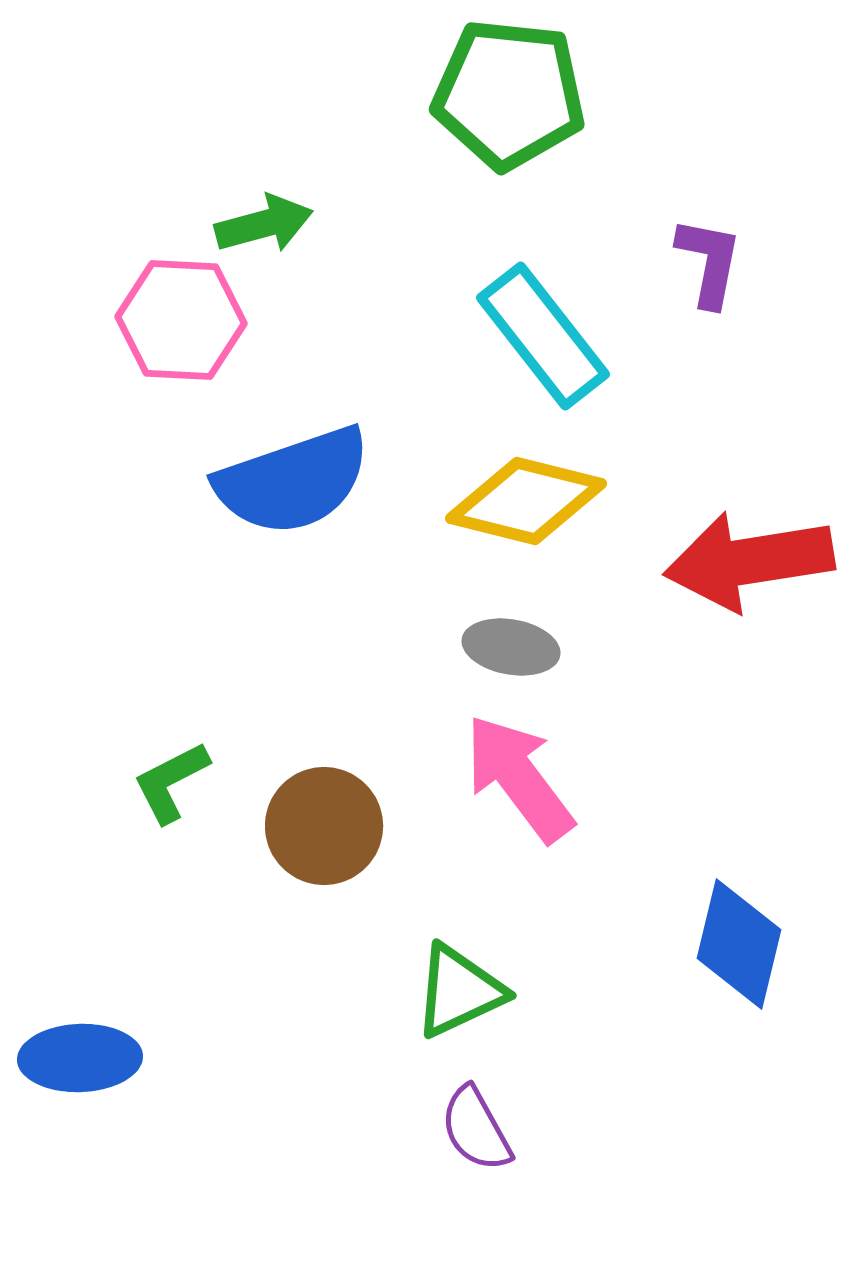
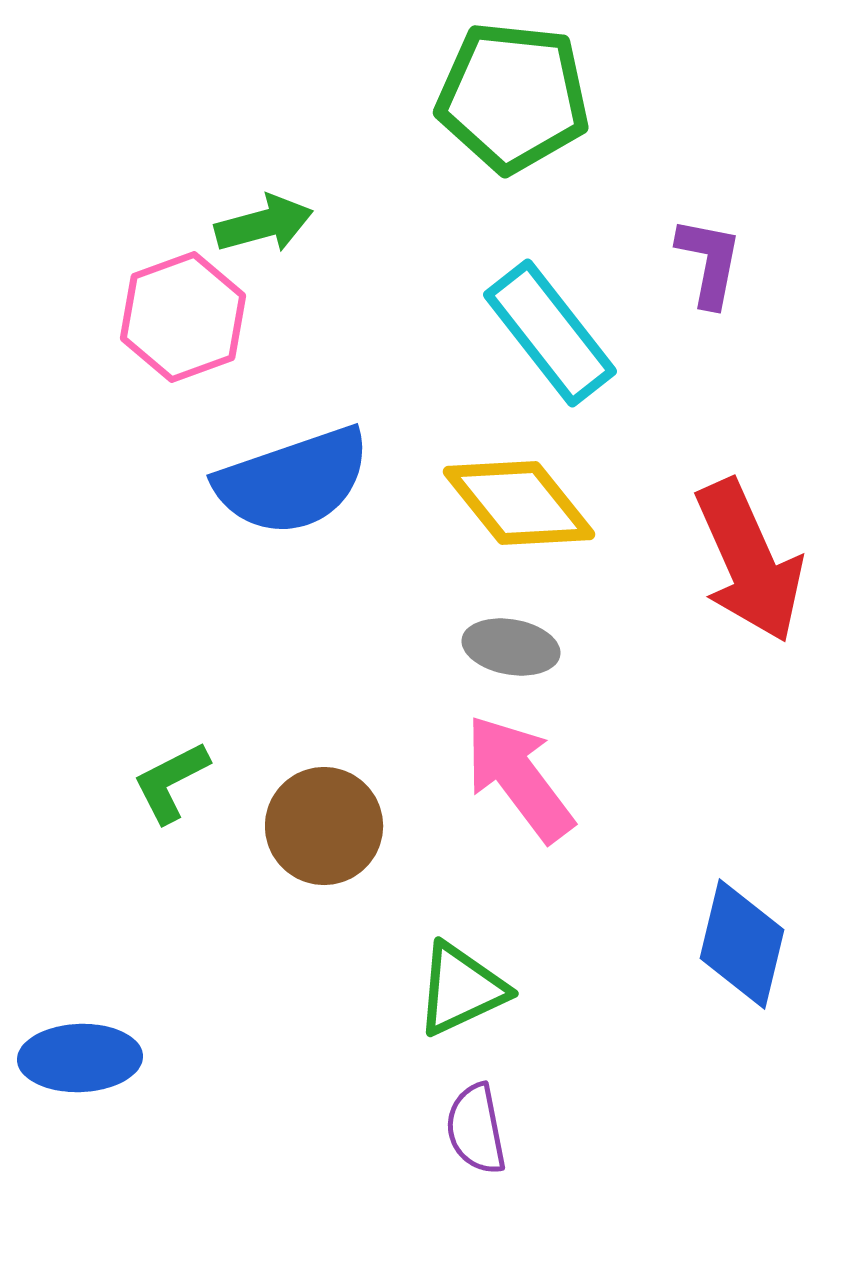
green pentagon: moved 4 px right, 3 px down
pink hexagon: moved 2 px right, 3 px up; rotated 23 degrees counterclockwise
cyan rectangle: moved 7 px right, 3 px up
yellow diamond: moved 7 px left, 2 px down; rotated 37 degrees clockwise
red arrow: rotated 105 degrees counterclockwise
blue diamond: moved 3 px right
green triangle: moved 2 px right, 2 px up
purple semicircle: rotated 18 degrees clockwise
